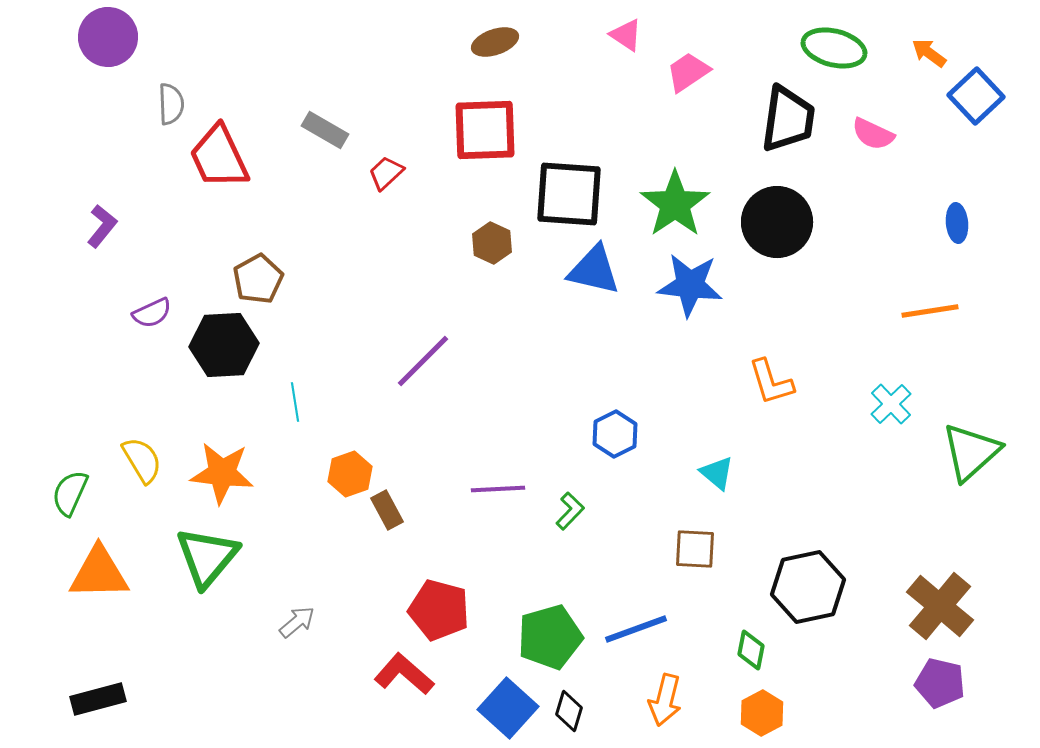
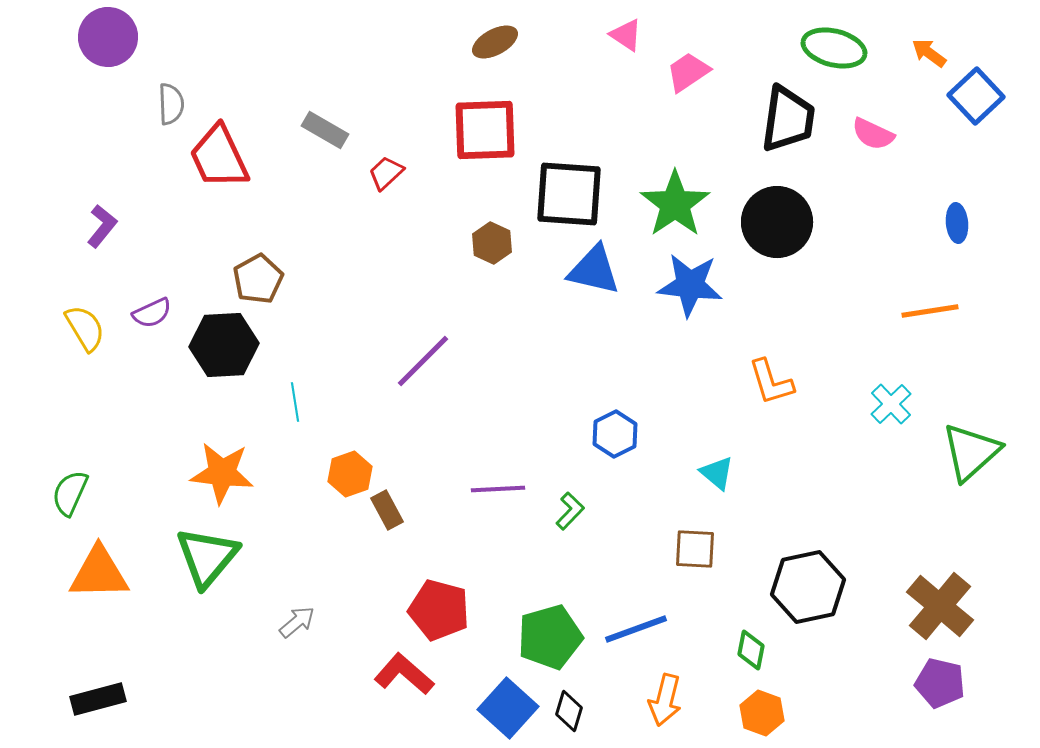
brown ellipse at (495, 42): rotated 9 degrees counterclockwise
yellow semicircle at (142, 460): moved 57 px left, 132 px up
orange hexagon at (762, 713): rotated 12 degrees counterclockwise
